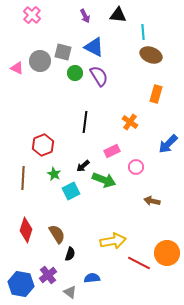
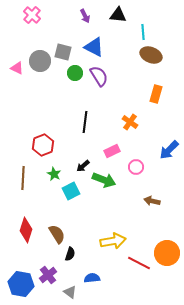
blue arrow: moved 1 px right, 6 px down
